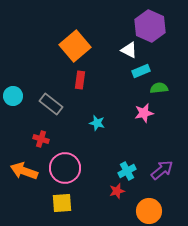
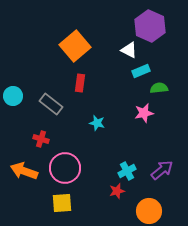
red rectangle: moved 3 px down
